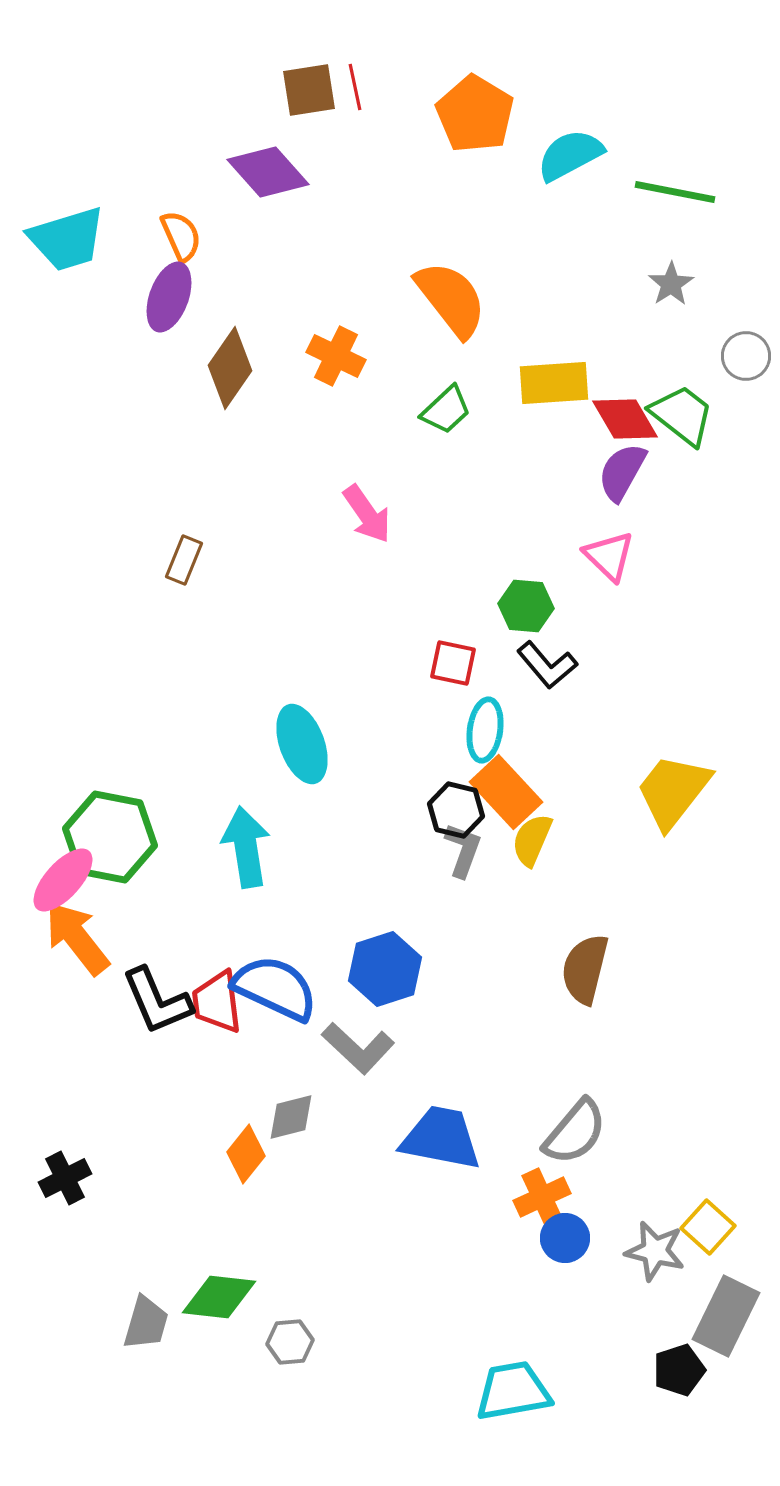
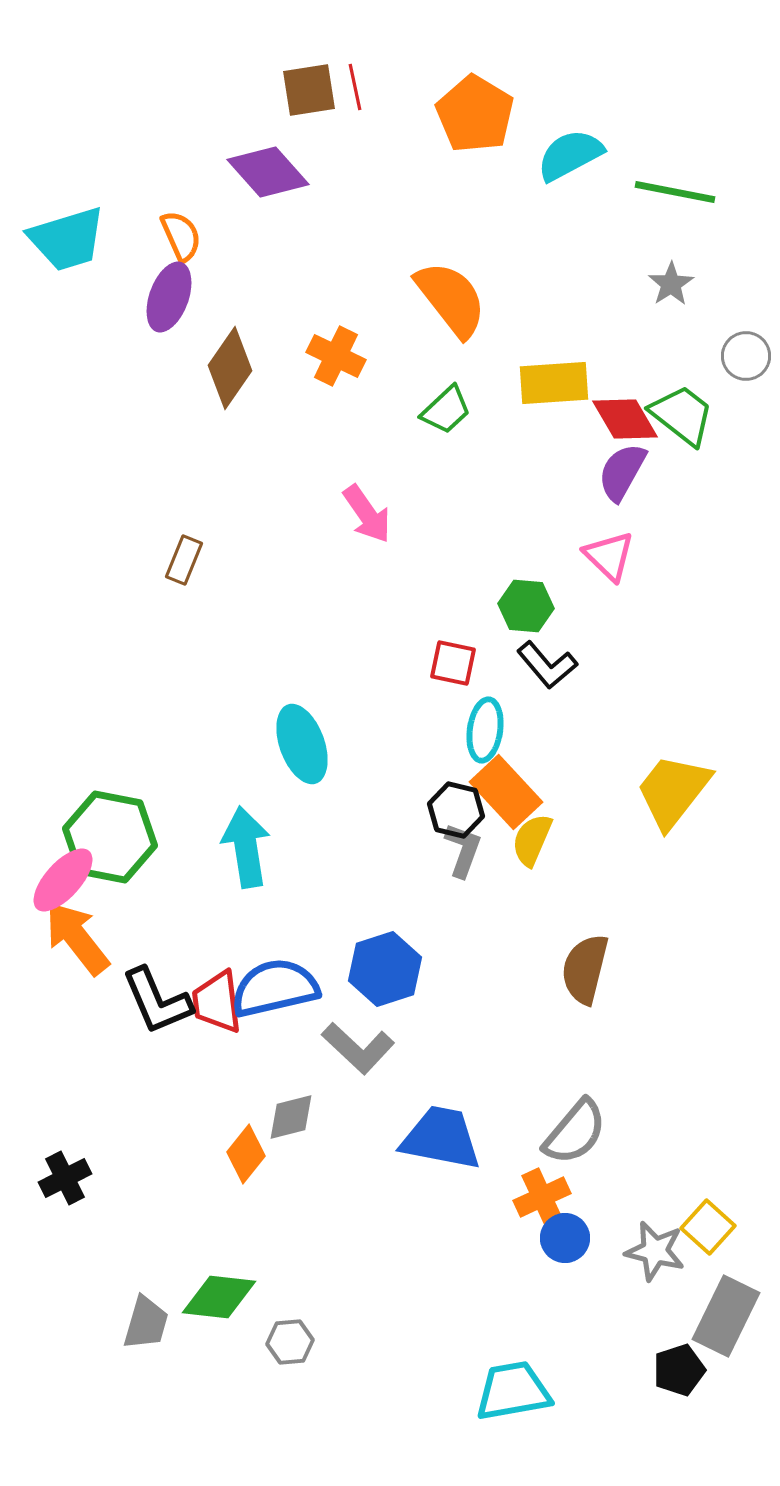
blue semicircle at (275, 988): rotated 38 degrees counterclockwise
